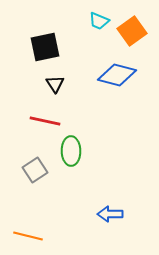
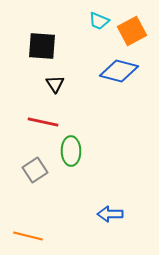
orange square: rotated 8 degrees clockwise
black square: moved 3 px left, 1 px up; rotated 16 degrees clockwise
blue diamond: moved 2 px right, 4 px up
red line: moved 2 px left, 1 px down
